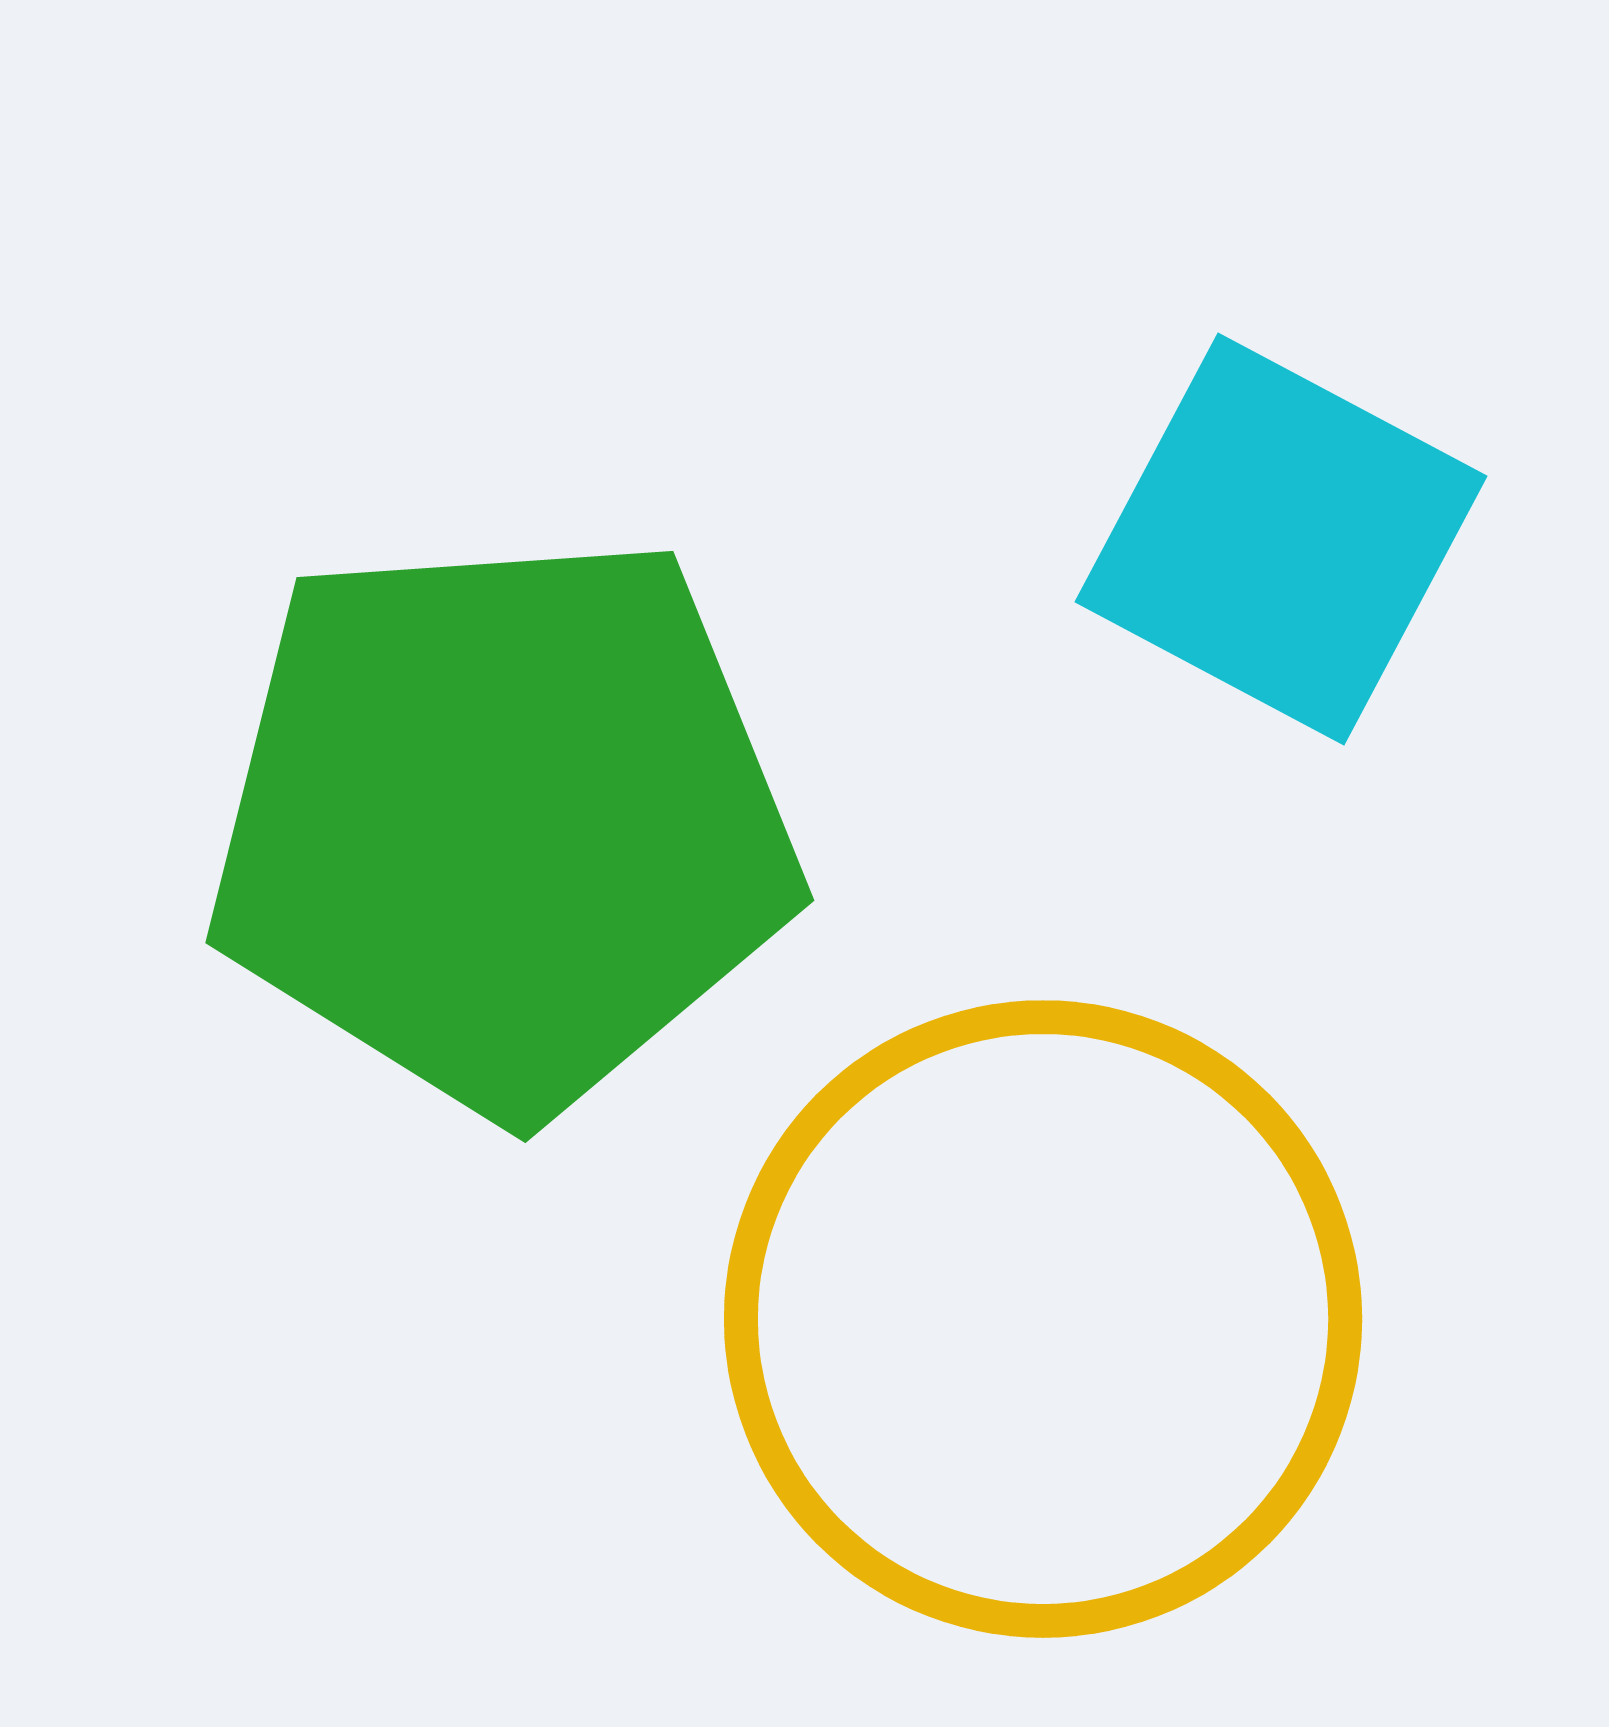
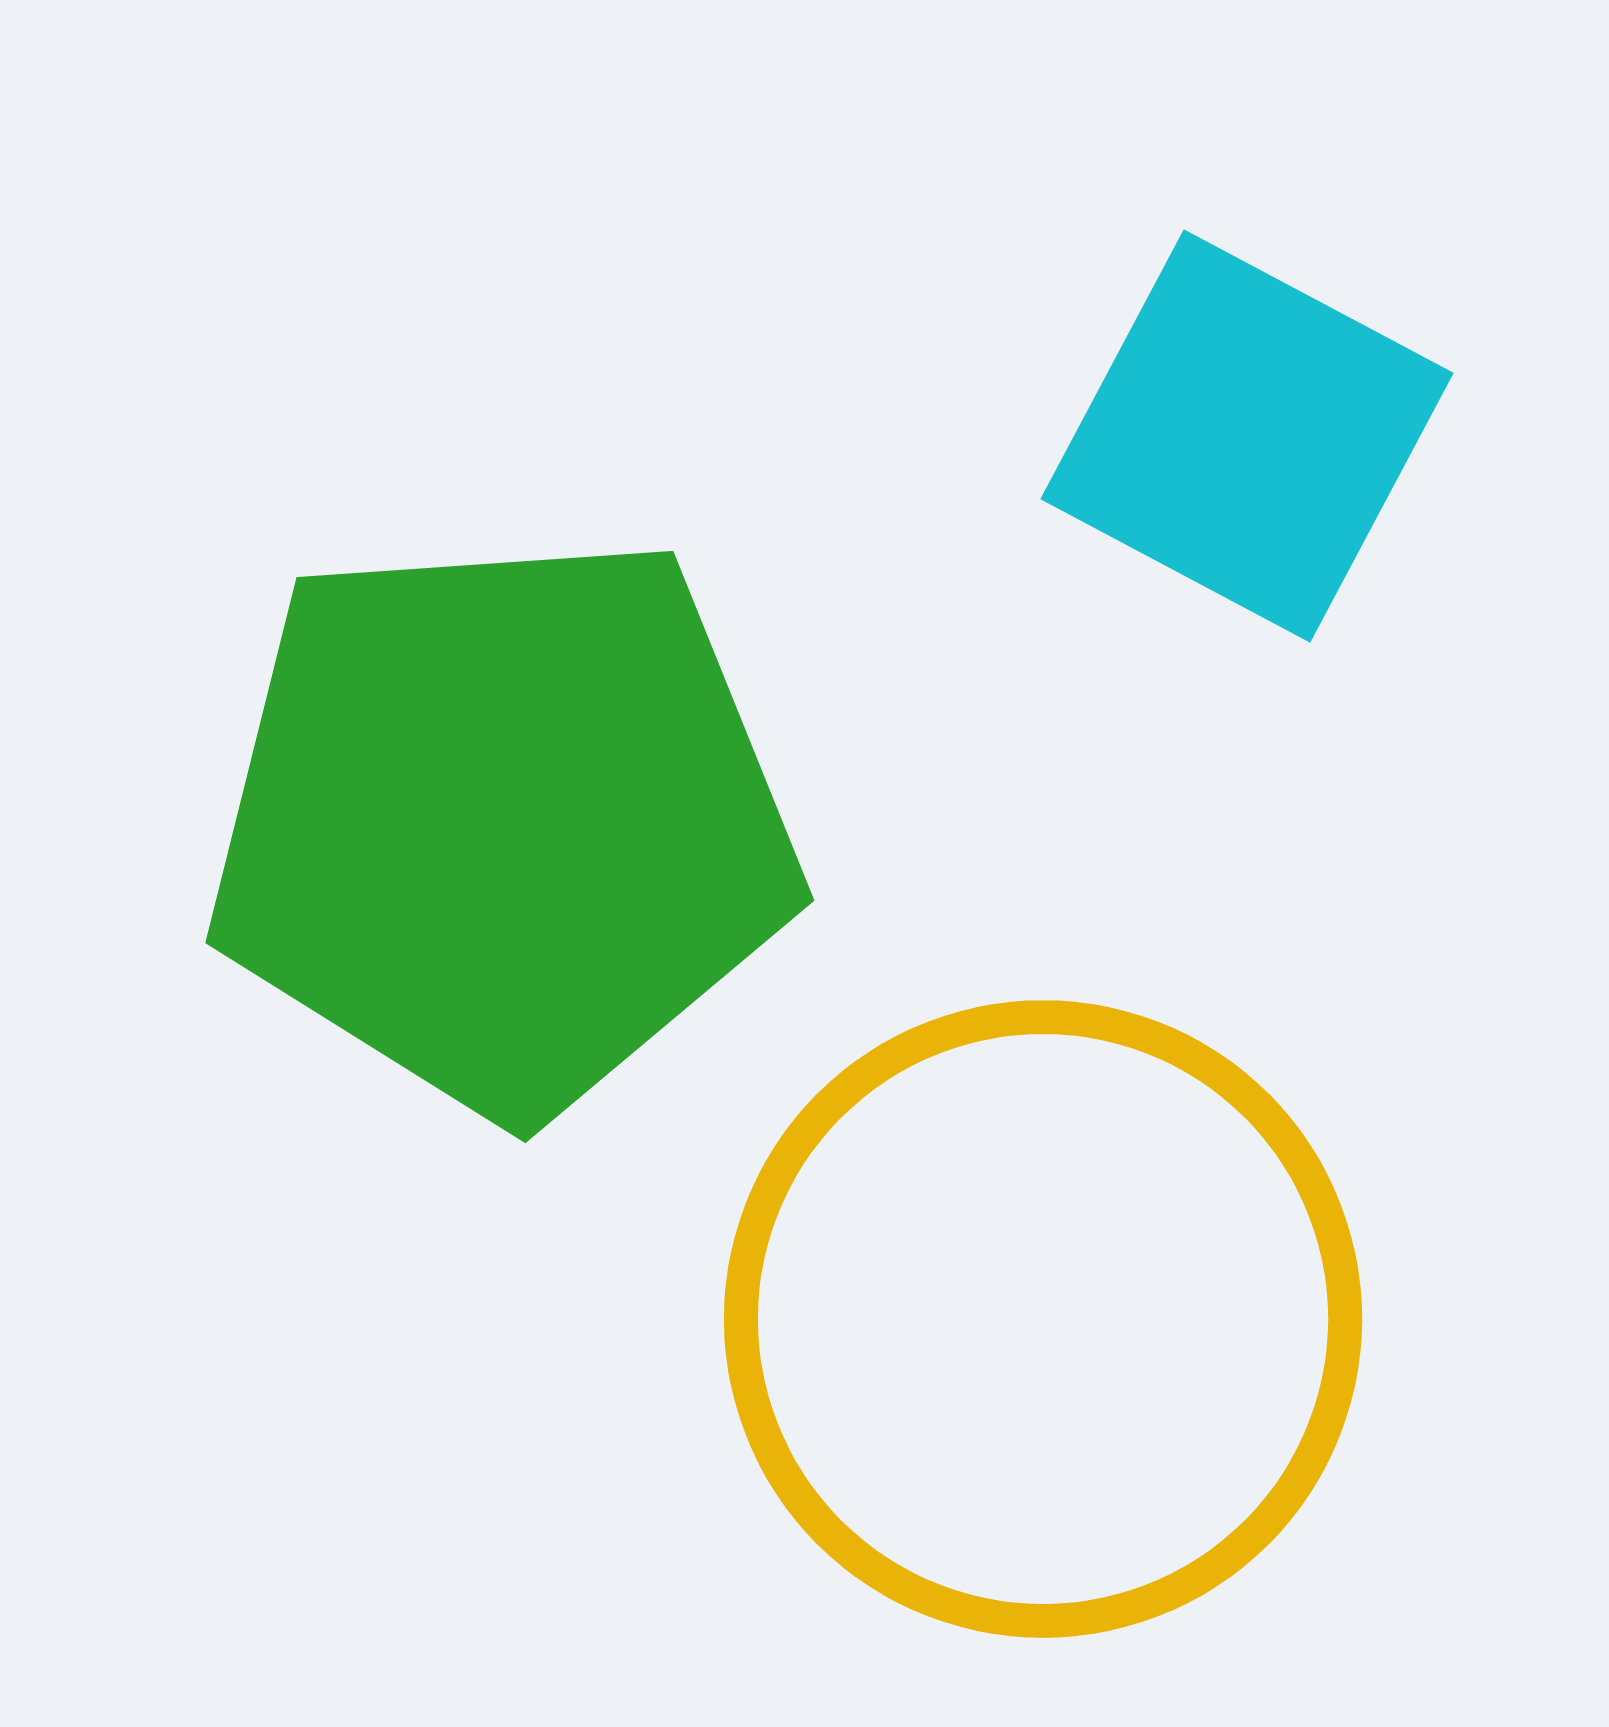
cyan square: moved 34 px left, 103 px up
